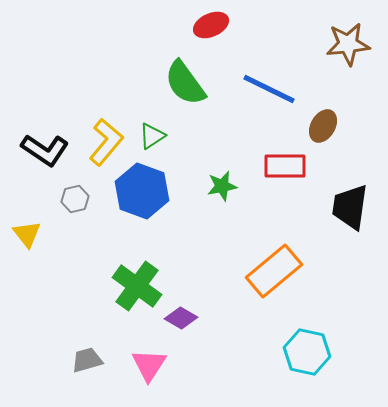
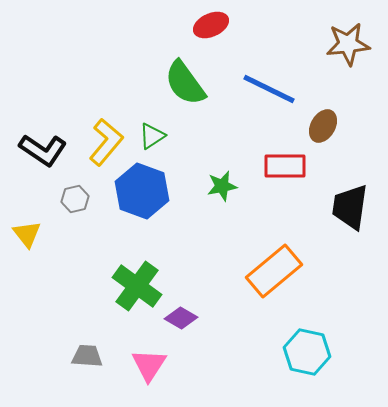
black L-shape: moved 2 px left
gray trapezoid: moved 4 px up; rotated 20 degrees clockwise
